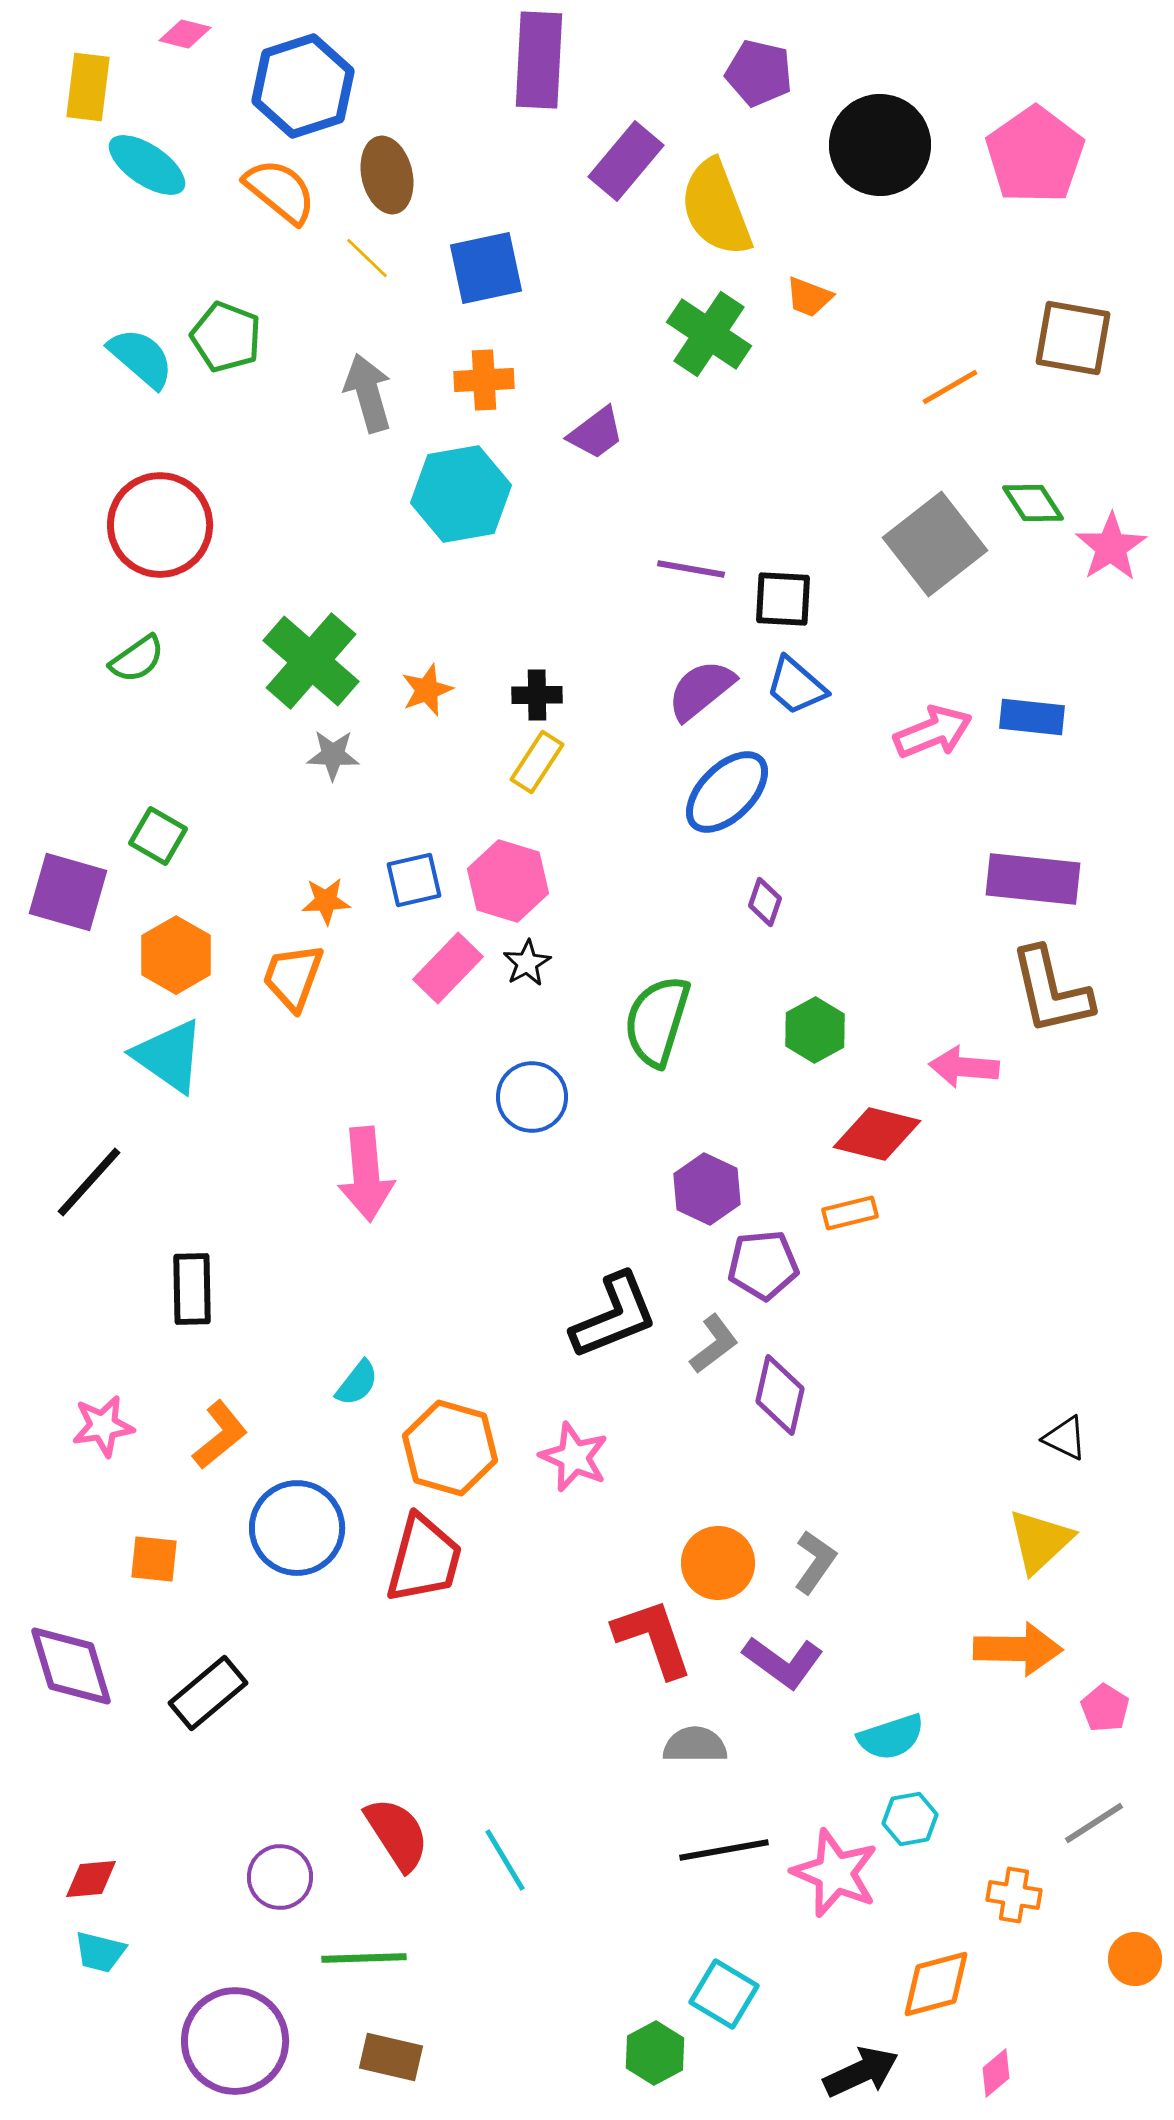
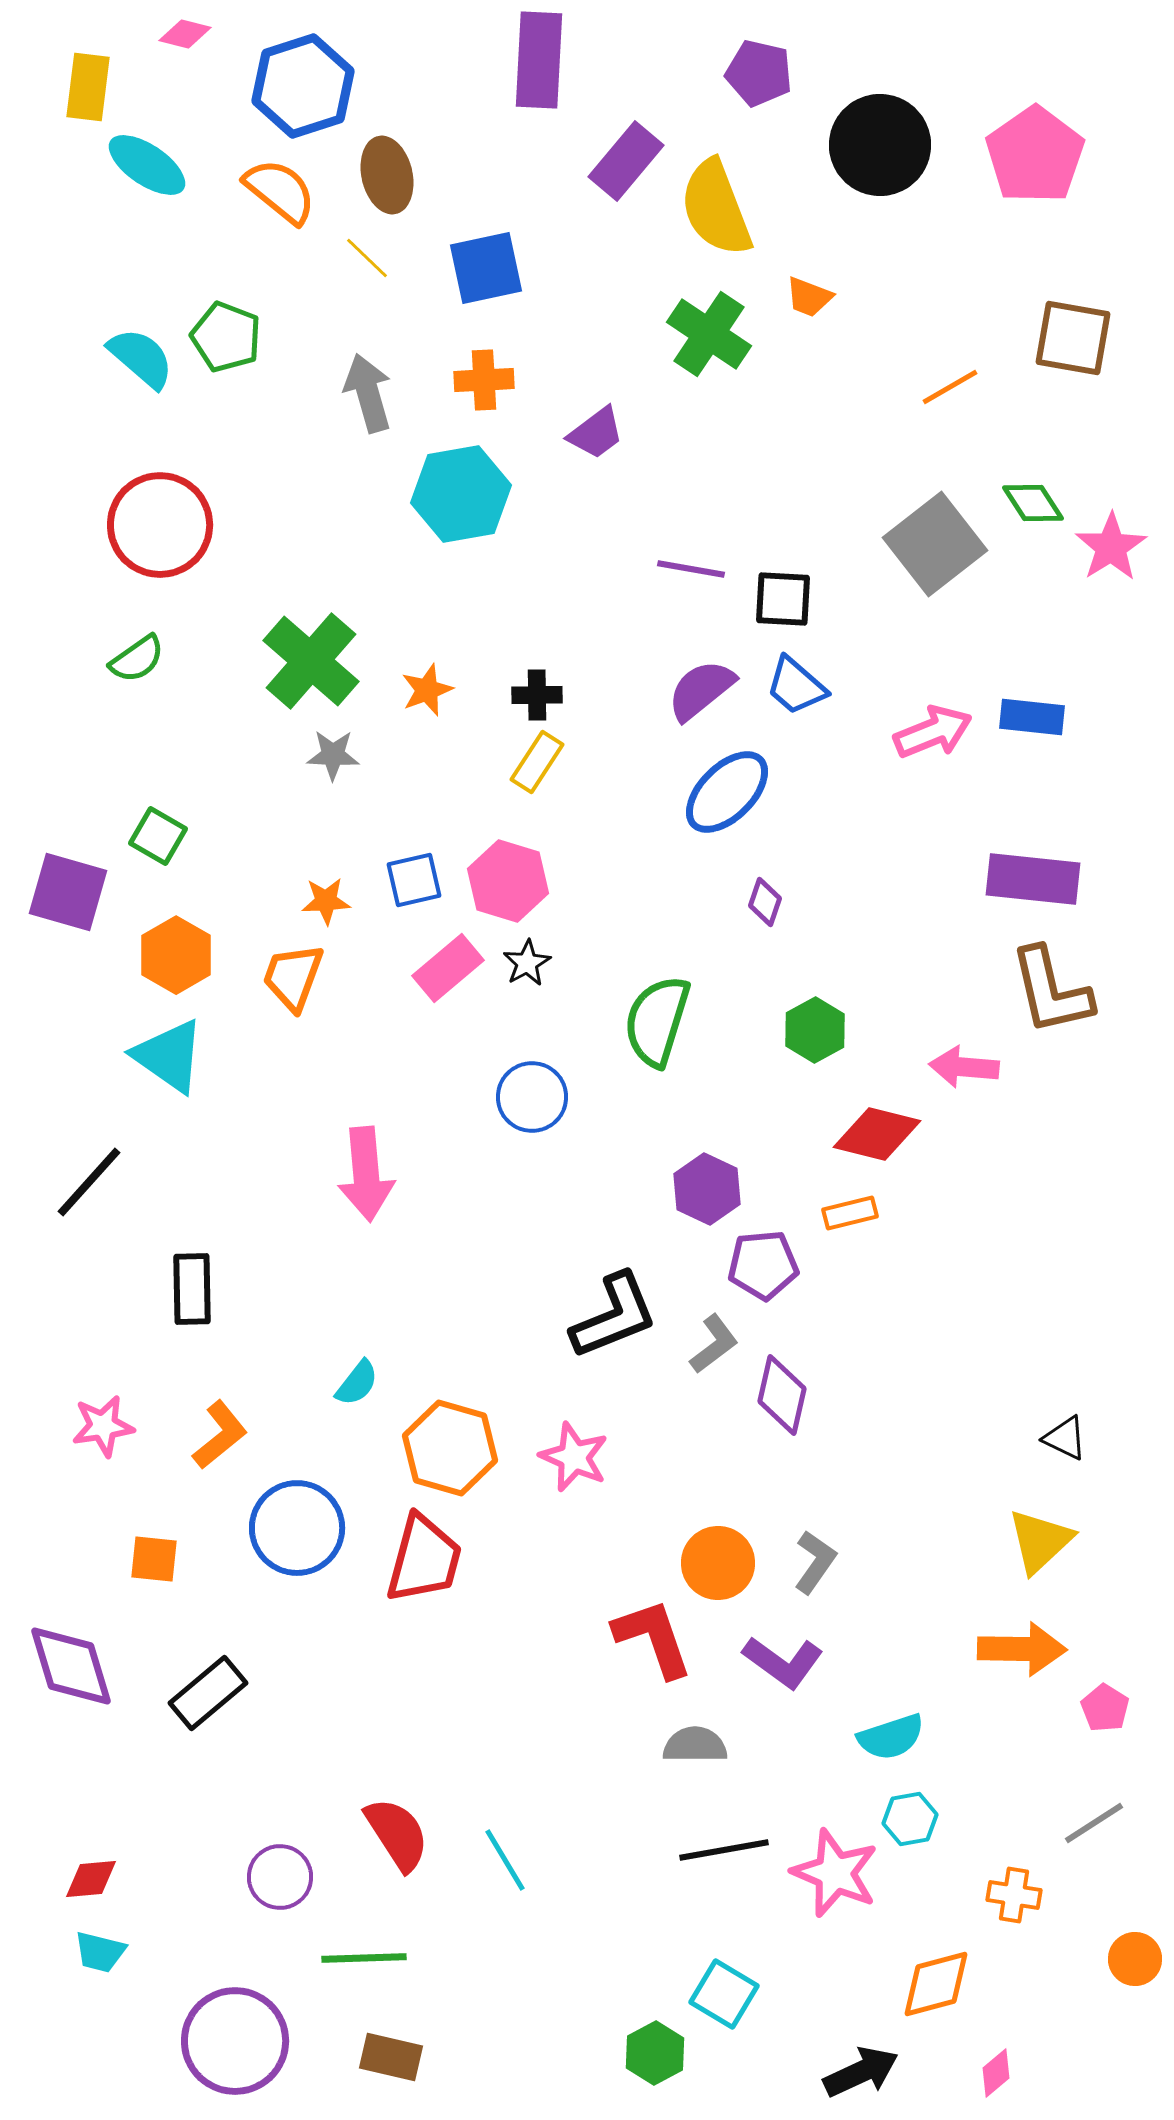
pink rectangle at (448, 968): rotated 6 degrees clockwise
purple diamond at (780, 1395): moved 2 px right
orange arrow at (1018, 1649): moved 4 px right
